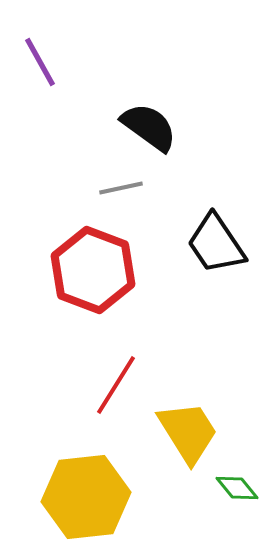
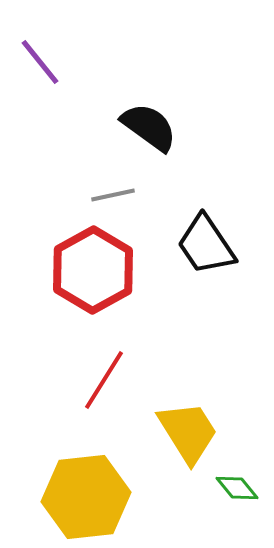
purple line: rotated 10 degrees counterclockwise
gray line: moved 8 px left, 7 px down
black trapezoid: moved 10 px left, 1 px down
red hexagon: rotated 10 degrees clockwise
red line: moved 12 px left, 5 px up
